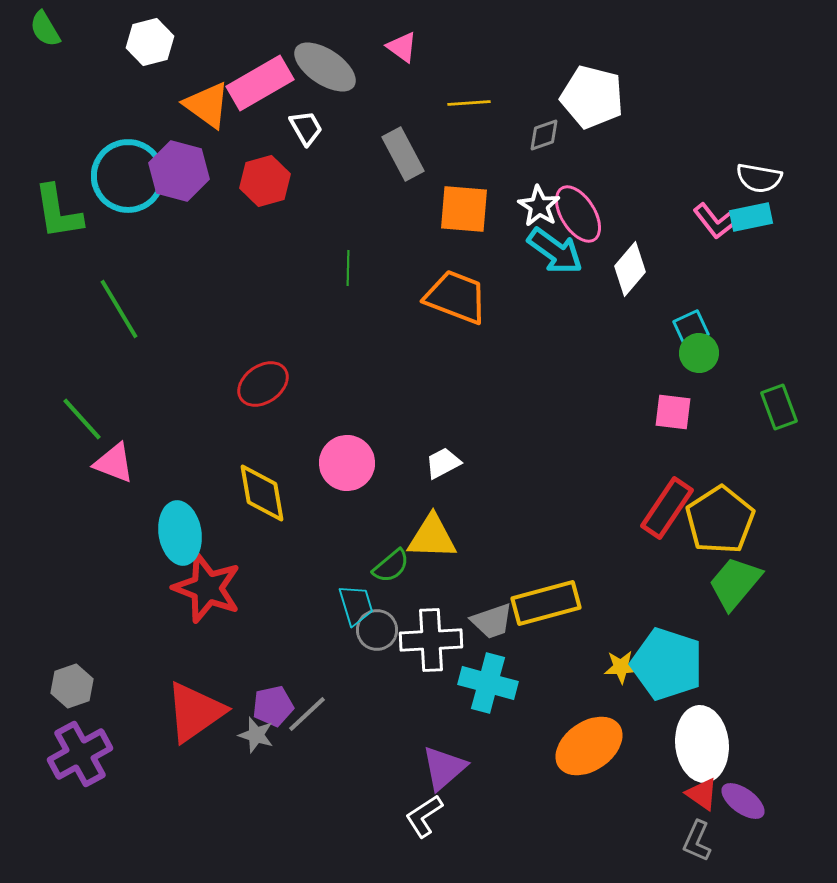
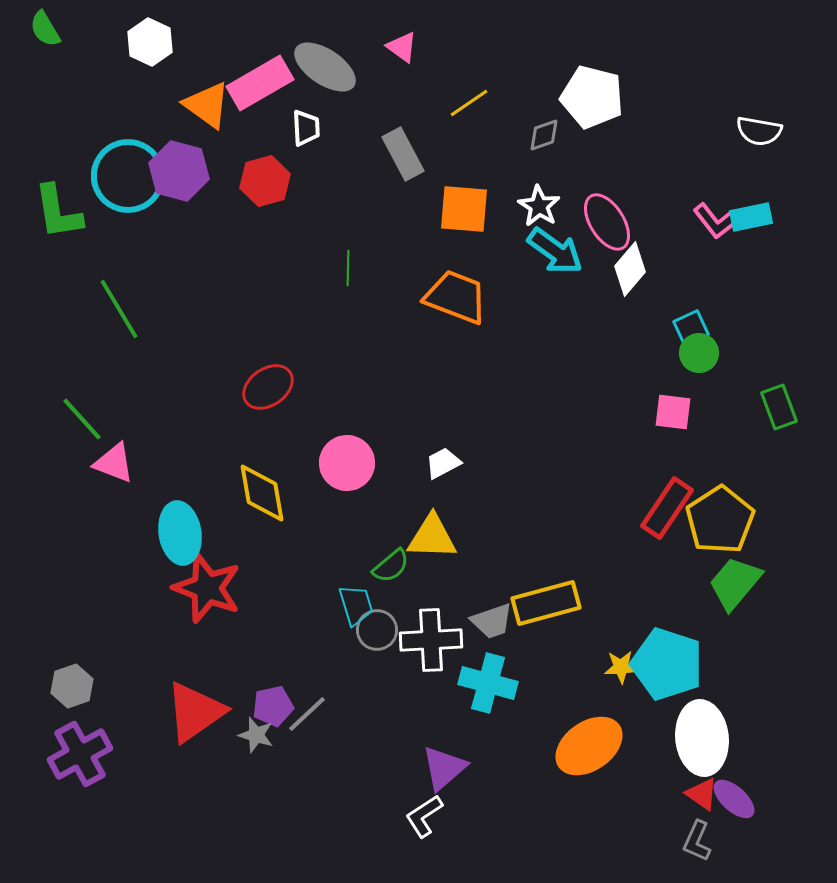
white hexagon at (150, 42): rotated 21 degrees counterclockwise
yellow line at (469, 103): rotated 30 degrees counterclockwise
white trapezoid at (306, 128): rotated 27 degrees clockwise
white semicircle at (759, 178): moved 47 px up
pink ellipse at (578, 214): moved 29 px right, 8 px down
red ellipse at (263, 384): moved 5 px right, 3 px down
white ellipse at (702, 744): moved 6 px up
purple ellipse at (743, 801): moved 9 px left, 2 px up; rotated 6 degrees clockwise
